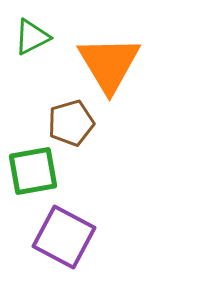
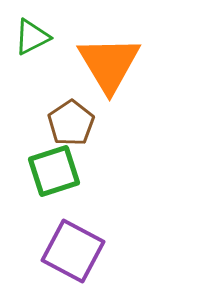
brown pentagon: rotated 18 degrees counterclockwise
green square: moved 21 px right; rotated 8 degrees counterclockwise
purple square: moved 9 px right, 14 px down
